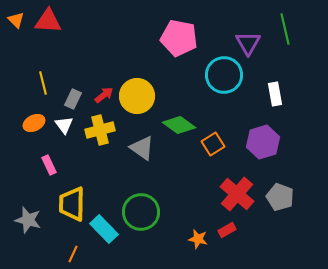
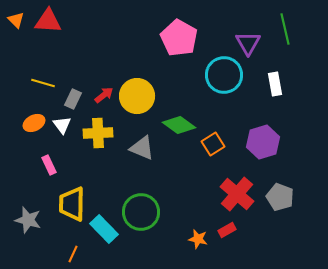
pink pentagon: rotated 18 degrees clockwise
yellow line: rotated 60 degrees counterclockwise
white rectangle: moved 10 px up
white triangle: moved 2 px left
yellow cross: moved 2 px left, 3 px down; rotated 12 degrees clockwise
gray triangle: rotated 12 degrees counterclockwise
